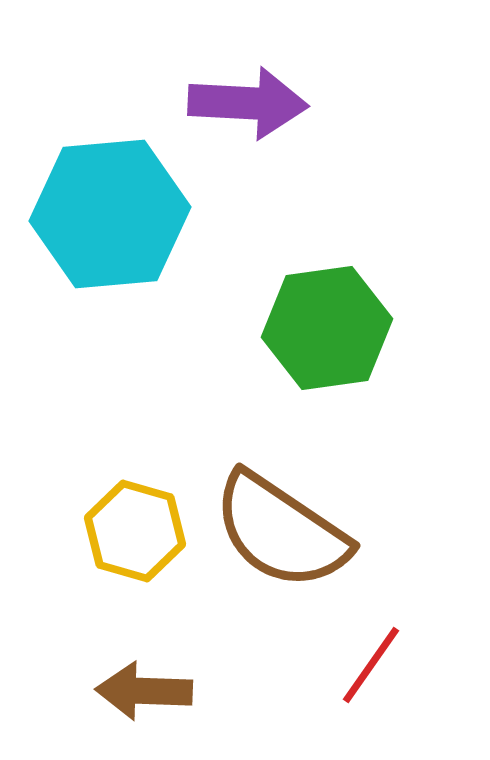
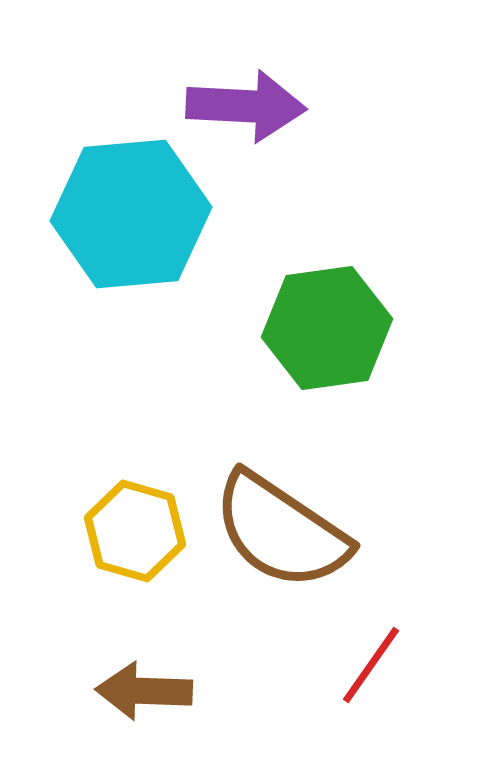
purple arrow: moved 2 px left, 3 px down
cyan hexagon: moved 21 px right
